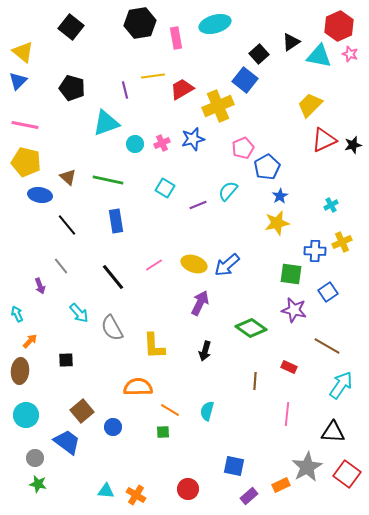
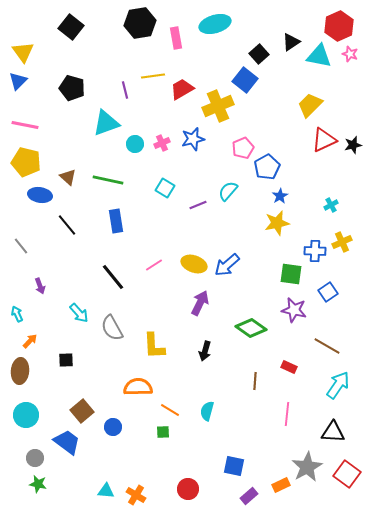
yellow triangle at (23, 52): rotated 15 degrees clockwise
gray line at (61, 266): moved 40 px left, 20 px up
cyan arrow at (341, 385): moved 3 px left
